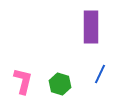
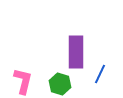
purple rectangle: moved 15 px left, 25 px down
